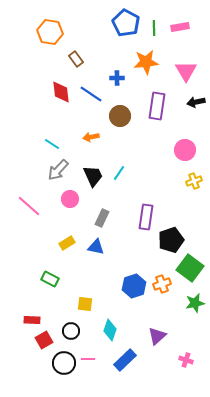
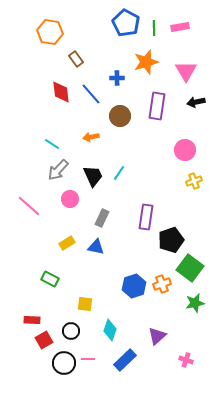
orange star at (146, 62): rotated 10 degrees counterclockwise
blue line at (91, 94): rotated 15 degrees clockwise
